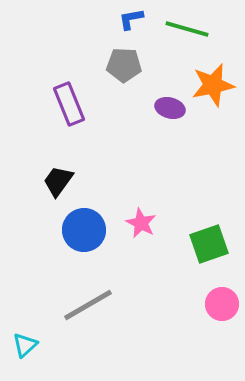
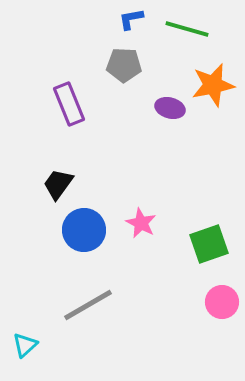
black trapezoid: moved 3 px down
pink circle: moved 2 px up
